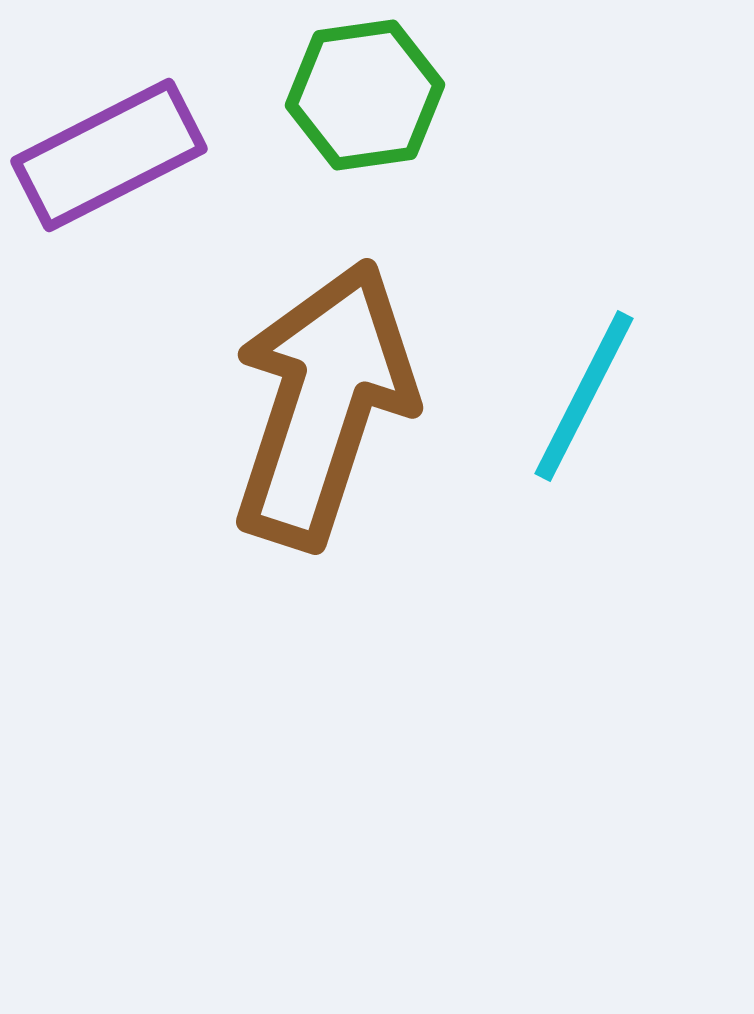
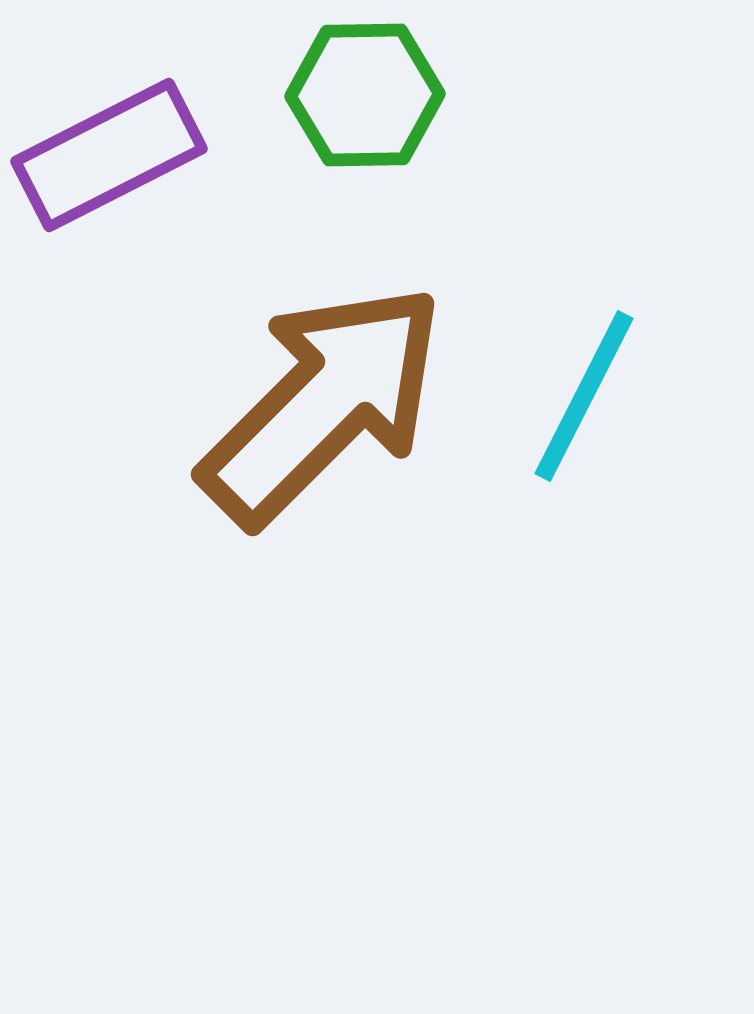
green hexagon: rotated 7 degrees clockwise
brown arrow: rotated 27 degrees clockwise
